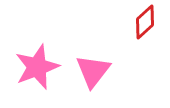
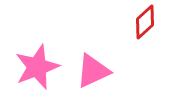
pink triangle: rotated 27 degrees clockwise
